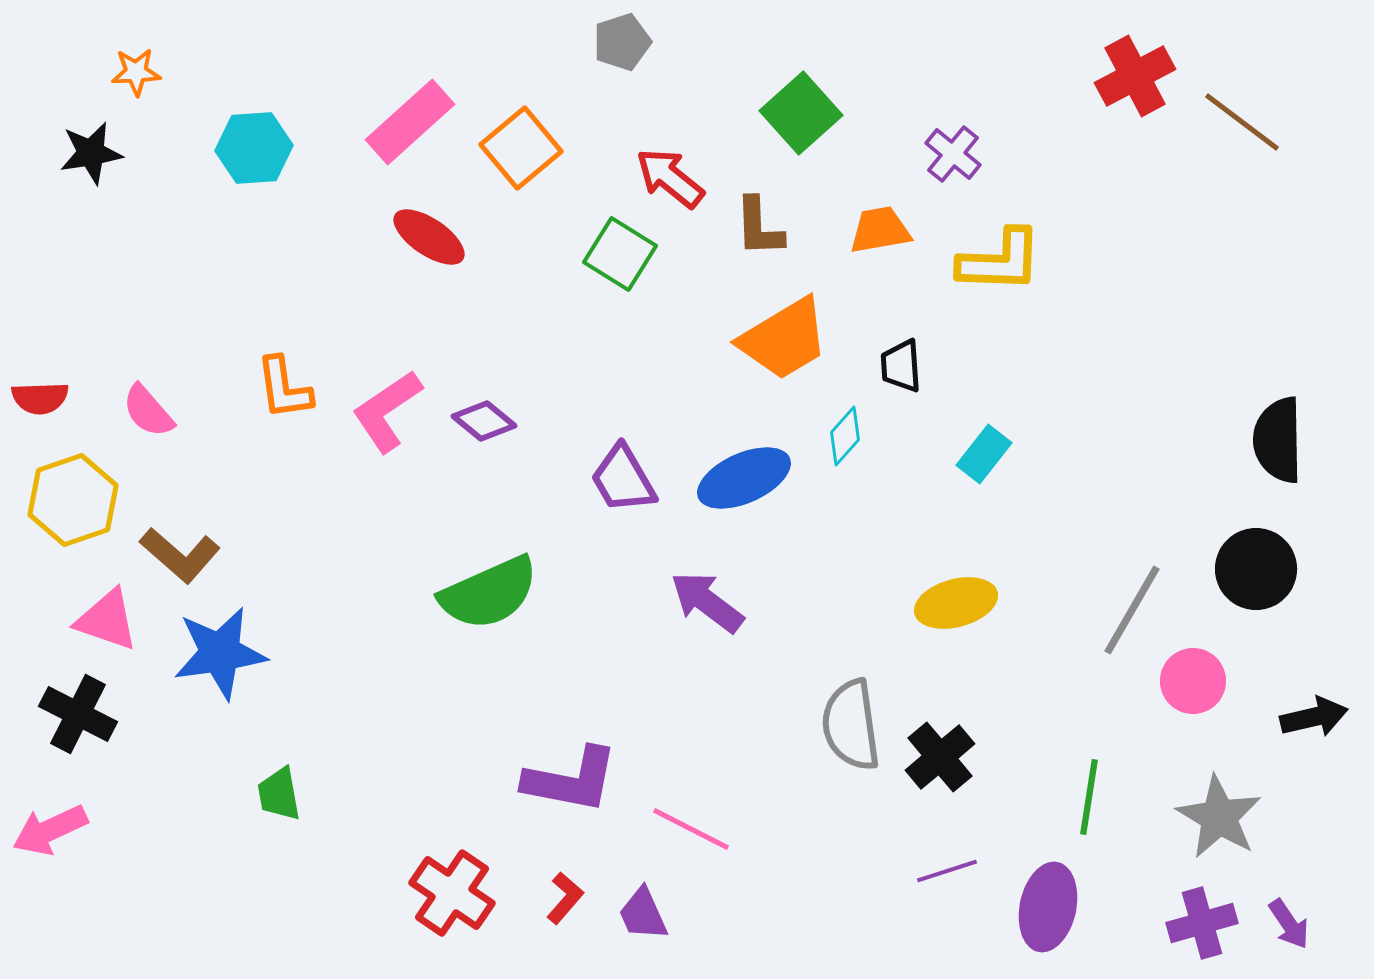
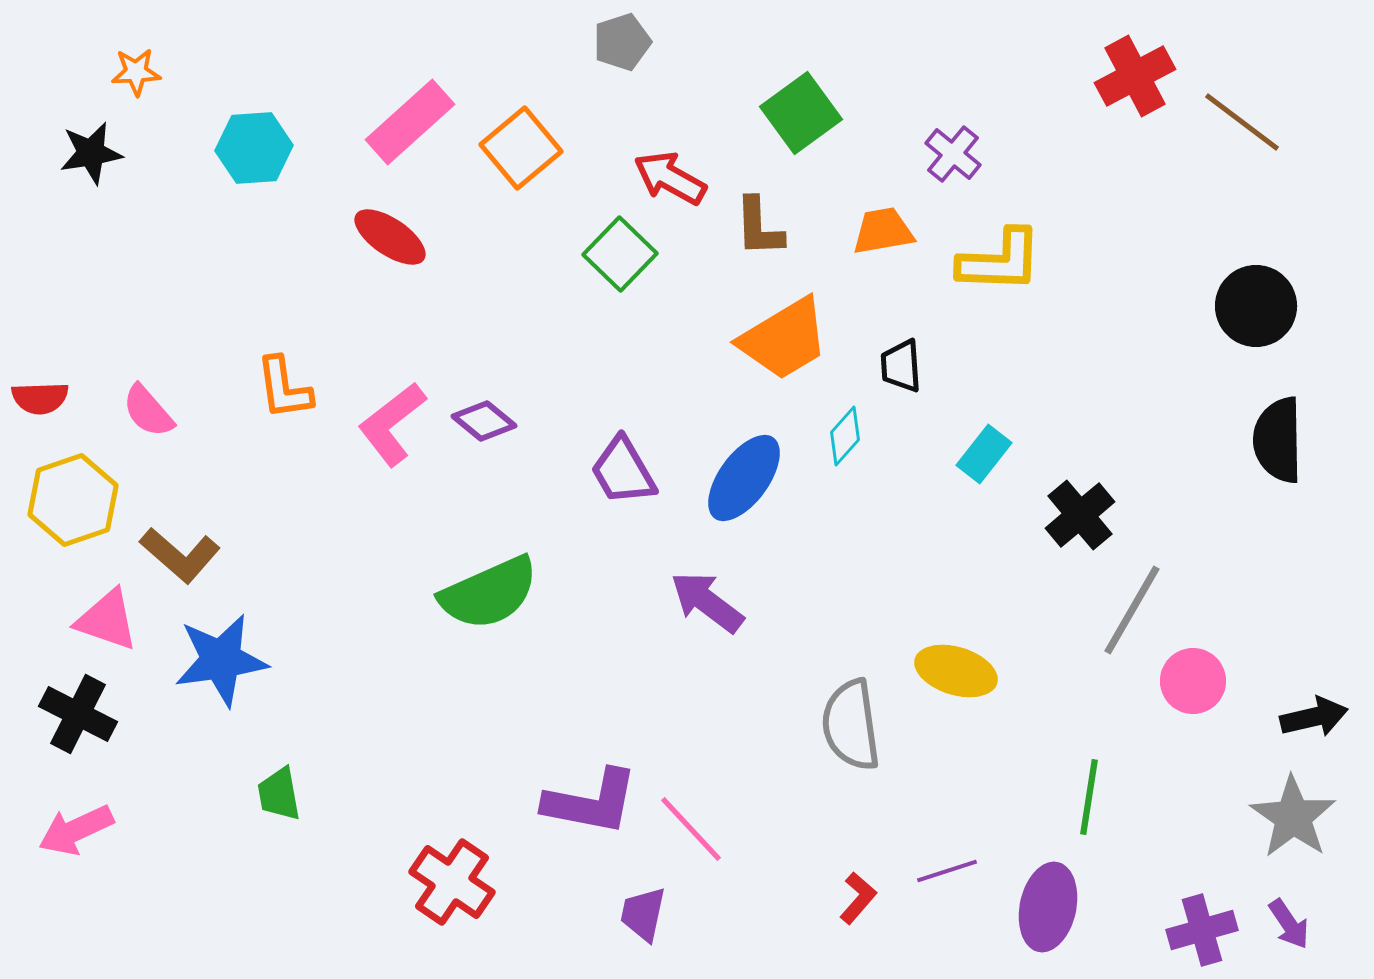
green square at (801, 113): rotated 6 degrees clockwise
red arrow at (670, 178): rotated 10 degrees counterclockwise
orange trapezoid at (880, 230): moved 3 px right, 1 px down
red ellipse at (429, 237): moved 39 px left
green square at (620, 254): rotated 12 degrees clockwise
pink L-shape at (387, 411): moved 5 px right, 13 px down; rotated 4 degrees counterclockwise
blue ellipse at (744, 478): rotated 30 degrees counterclockwise
purple trapezoid at (623, 479): moved 8 px up
black circle at (1256, 569): moved 263 px up
yellow ellipse at (956, 603): moved 68 px down; rotated 32 degrees clockwise
blue star at (220, 653): moved 1 px right, 7 px down
black cross at (940, 757): moved 140 px right, 242 px up
purple L-shape at (571, 780): moved 20 px right, 22 px down
gray star at (1219, 817): moved 74 px right; rotated 4 degrees clockwise
pink line at (691, 829): rotated 20 degrees clockwise
pink arrow at (50, 830): moved 26 px right
red cross at (452, 893): moved 11 px up
red L-shape at (565, 898): moved 293 px right
purple trapezoid at (643, 914): rotated 36 degrees clockwise
purple cross at (1202, 923): moved 7 px down
